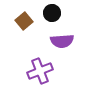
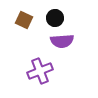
black circle: moved 3 px right, 5 px down
brown square: moved 1 px up; rotated 24 degrees counterclockwise
